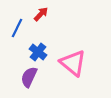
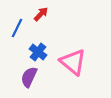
pink triangle: moved 1 px up
